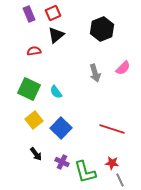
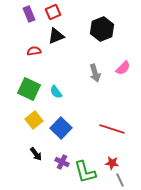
red square: moved 1 px up
black triangle: moved 1 px down; rotated 18 degrees clockwise
